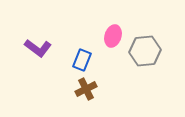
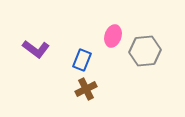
purple L-shape: moved 2 px left, 1 px down
